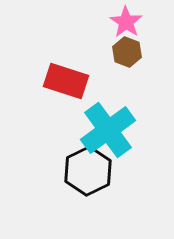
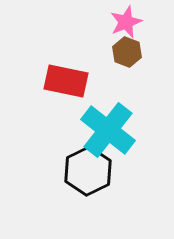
pink star: rotated 16 degrees clockwise
red rectangle: rotated 6 degrees counterclockwise
cyan cross: rotated 16 degrees counterclockwise
